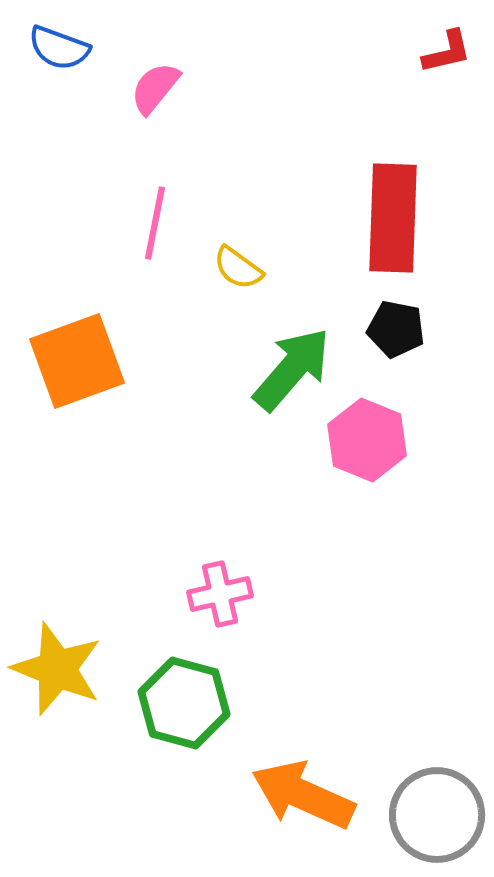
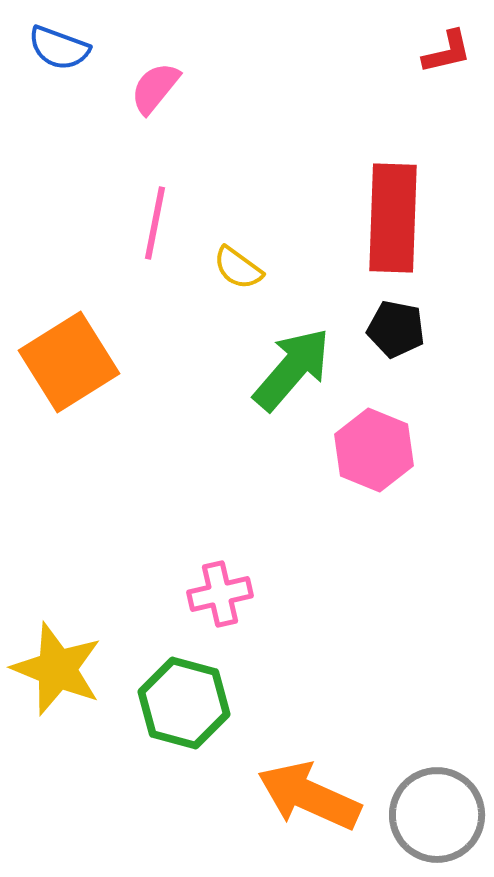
orange square: moved 8 px left, 1 px down; rotated 12 degrees counterclockwise
pink hexagon: moved 7 px right, 10 px down
orange arrow: moved 6 px right, 1 px down
